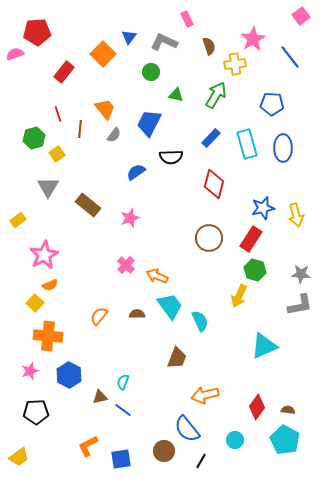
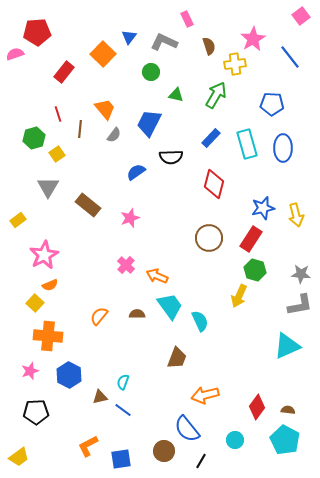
cyan triangle at (264, 346): moved 23 px right
